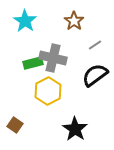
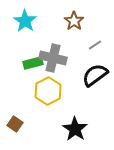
brown square: moved 1 px up
